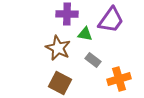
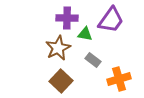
purple cross: moved 4 px down
brown star: rotated 20 degrees clockwise
brown square: moved 1 px right, 2 px up; rotated 15 degrees clockwise
